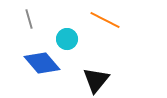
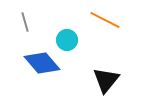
gray line: moved 4 px left, 3 px down
cyan circle: moved 1 px down
black triangle: moved 10 px right
